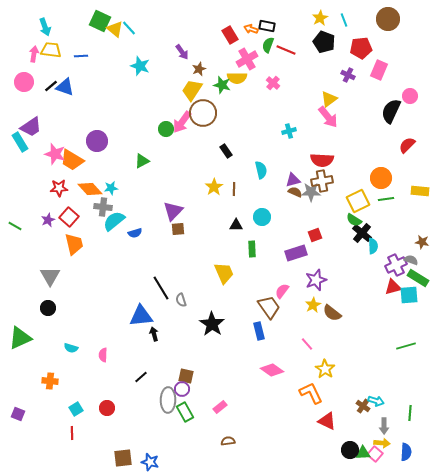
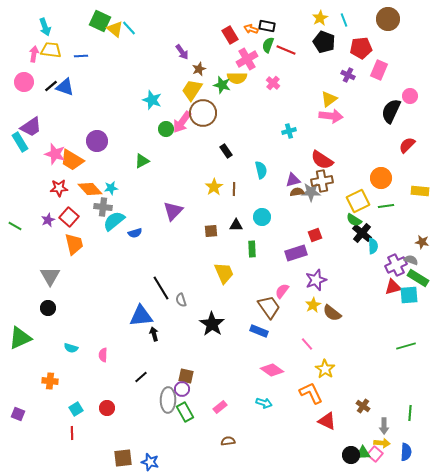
cyan star at (140, 66): moved 12 px right, 34 px down
pink arrow at (328, 117): moved 3 px right, 1 px up; rotated 45 degrees counterclockwise
red semicircle at (322, 160): rotated 30 degrees clockwise
brown semicircle at (295, 192): moved 2 px right; rotated 32 degrees counterclockwise
green line at (386, 199): moved 7 px down
brown square at (178, 229): moved 33 px right, 2 px down
blue rectangle at (259, 331): rotated 54 degrees counterclockwise
cyan arrow at (376, 401): moved 112 px left, 2 px down
black circle at (350, 450): moved 1 px right, 5 px down
